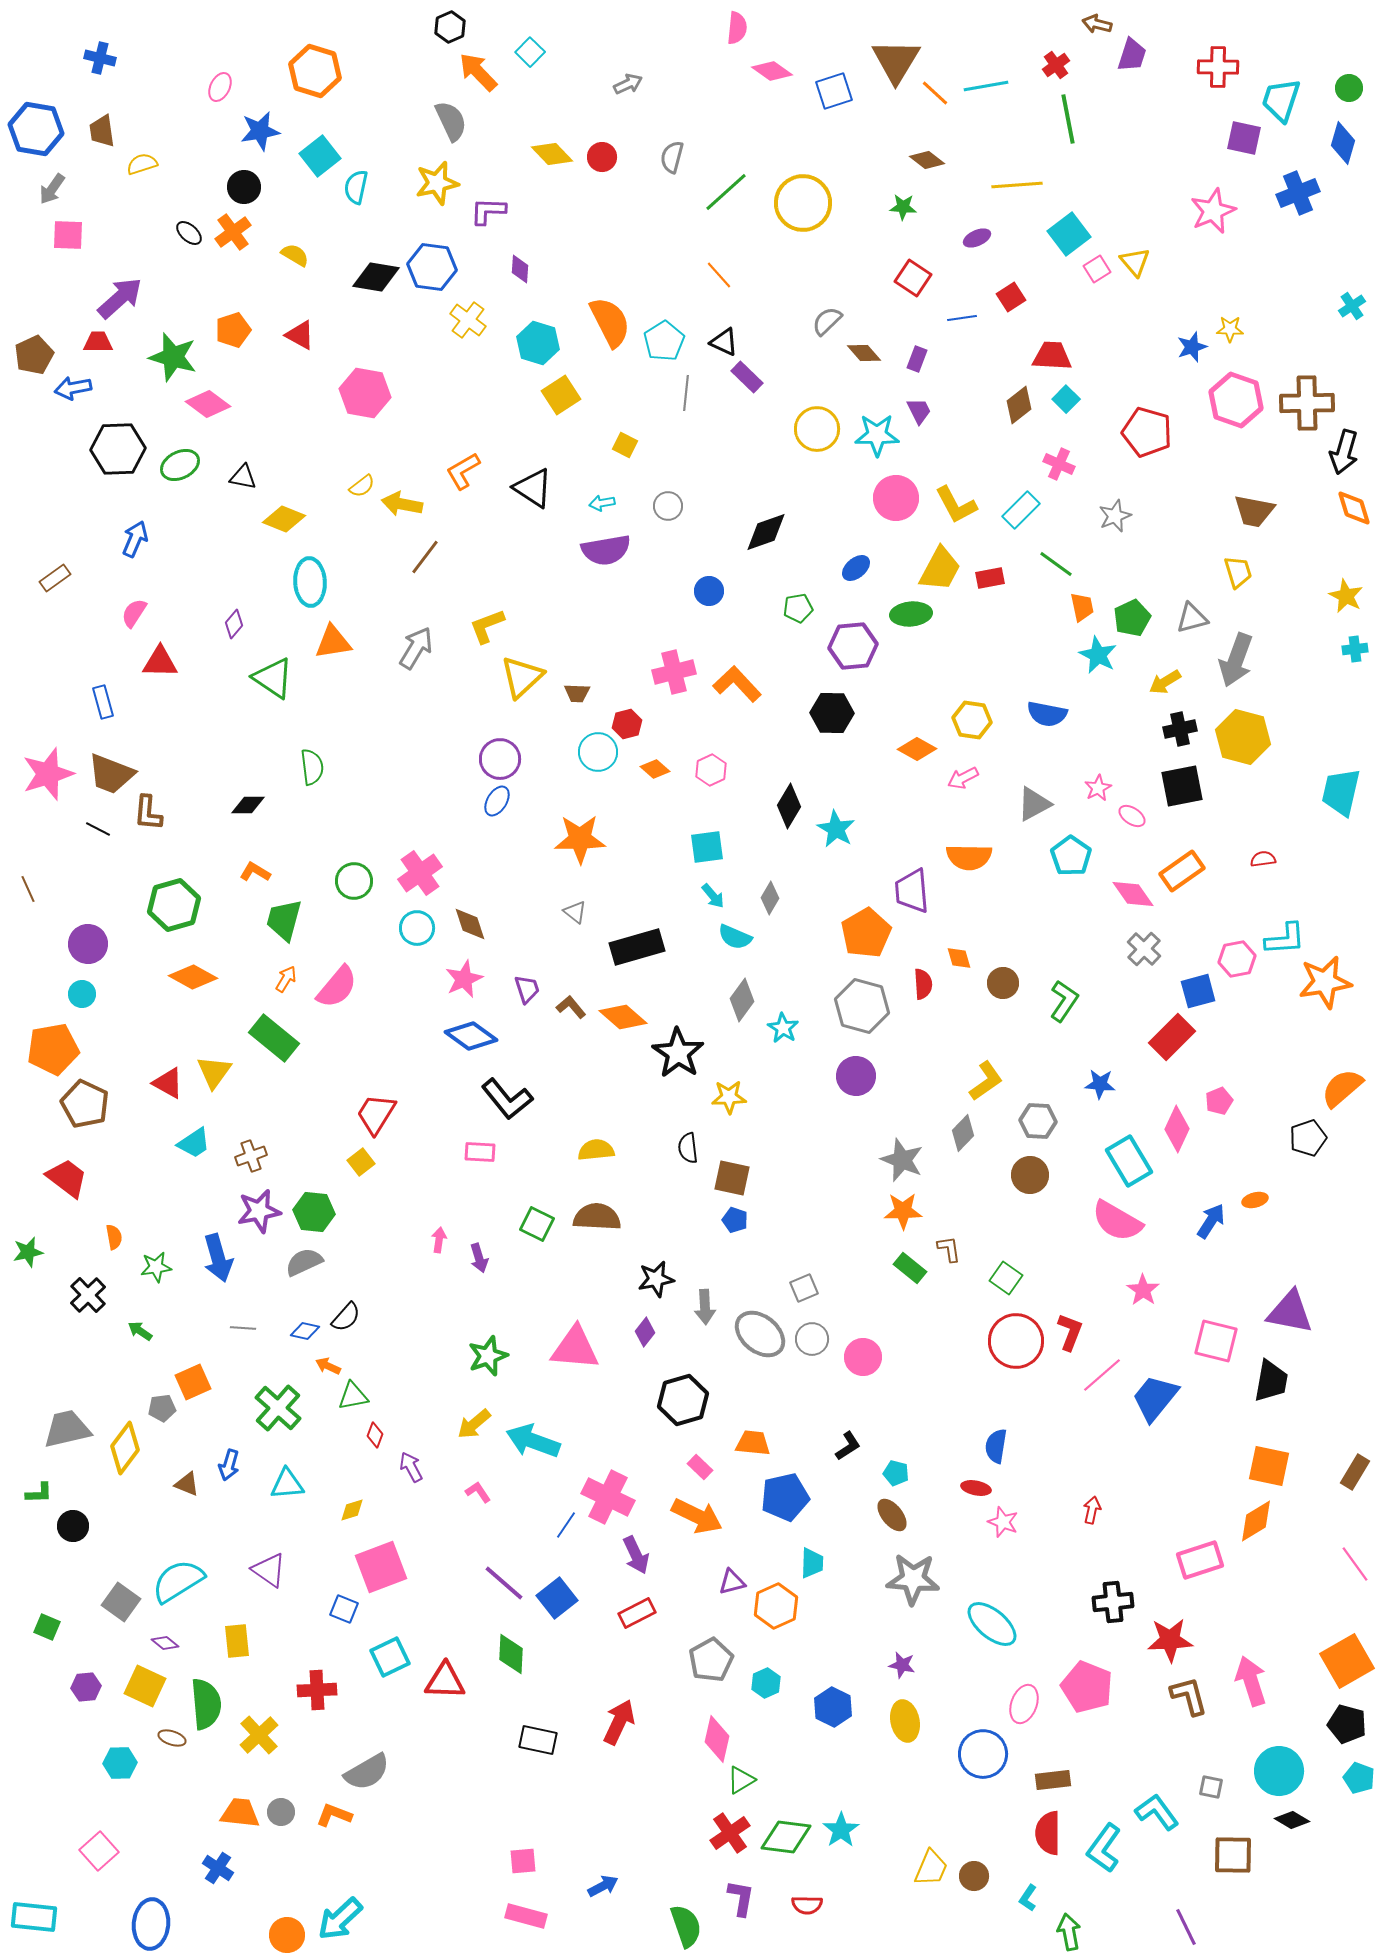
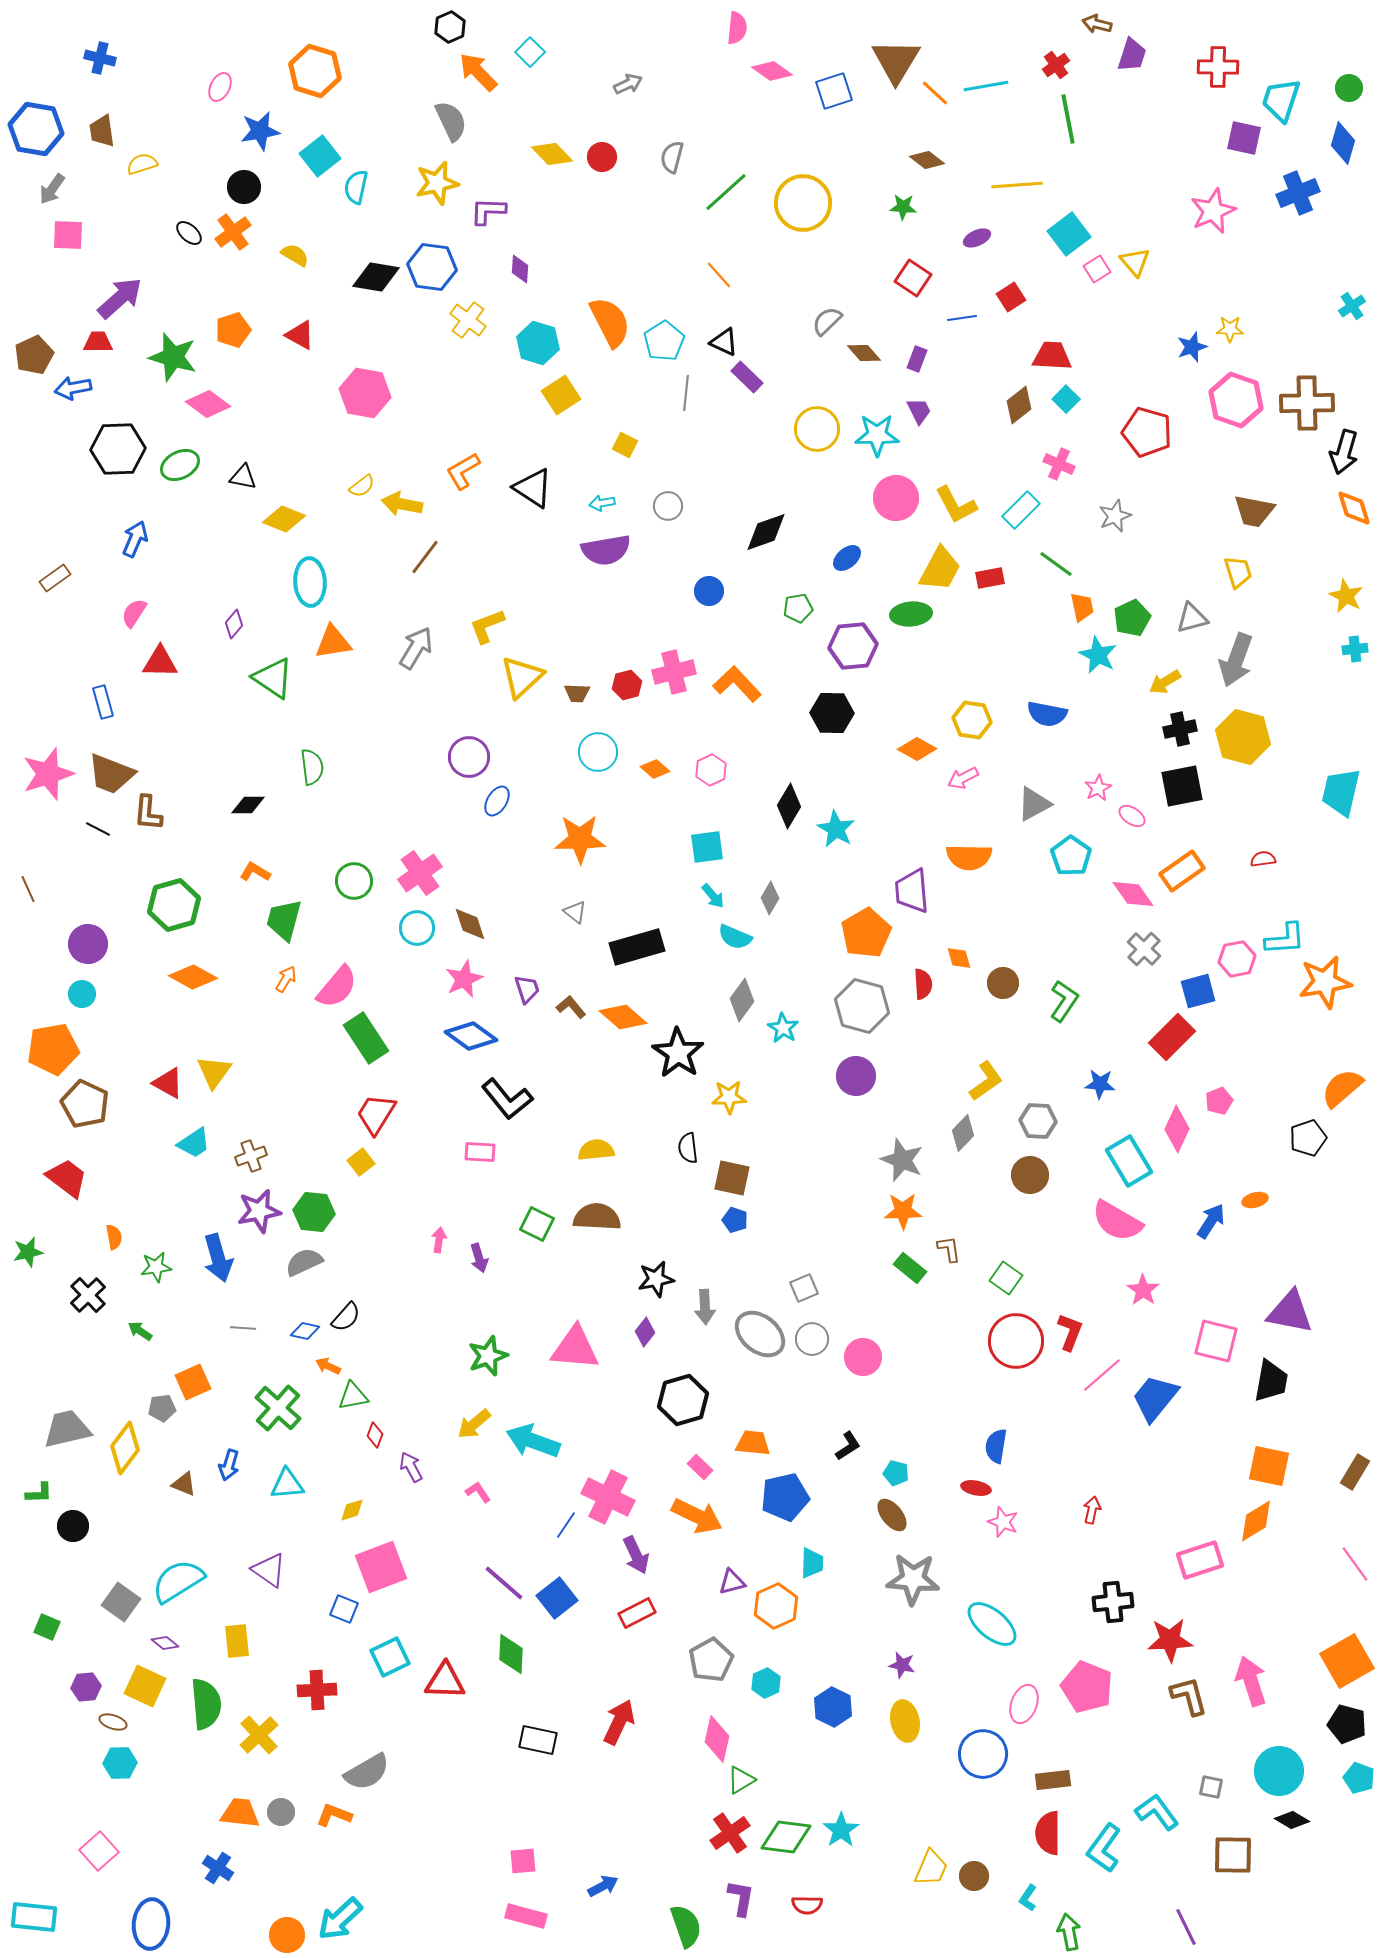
blue ellipse at (856, 568): moved 9 px left, 10 px up
red hexagon at (627, 724): moved 39 px up
purple circle at (500, 759): moved 31 px left, 2 px up
green rectangle at (274, 1038): moved 92 px right; rotated 18 degrees clockwise
brown triangle at (187, 1484): moved 3 px left
brown ellipse at (172, 1738): moved 59 px left, 16 px up
